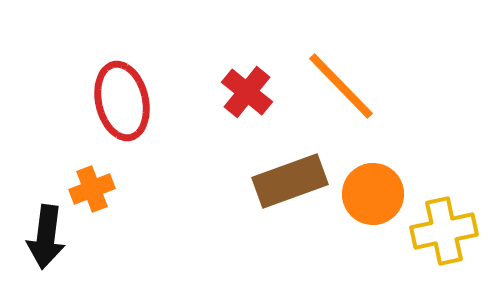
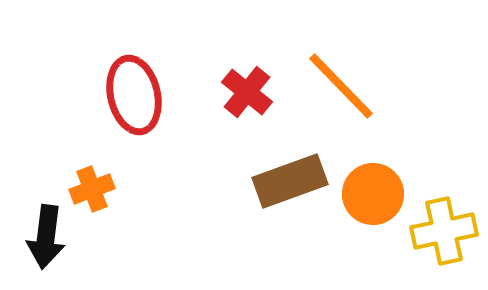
red ellipse: moved 12 px right, 6 px up
